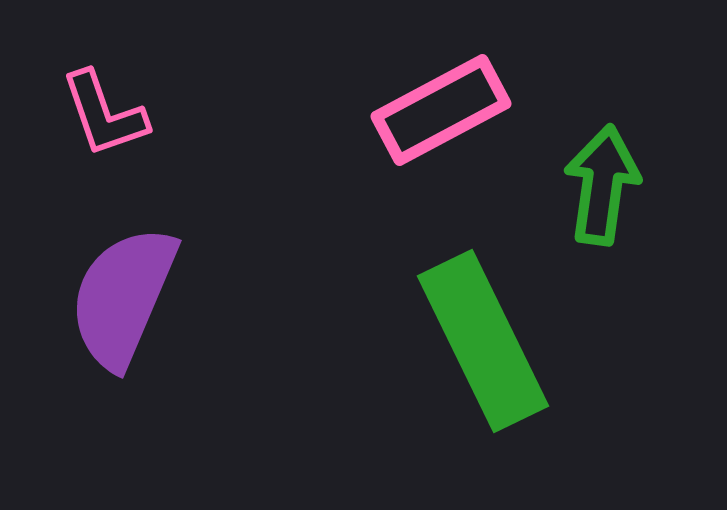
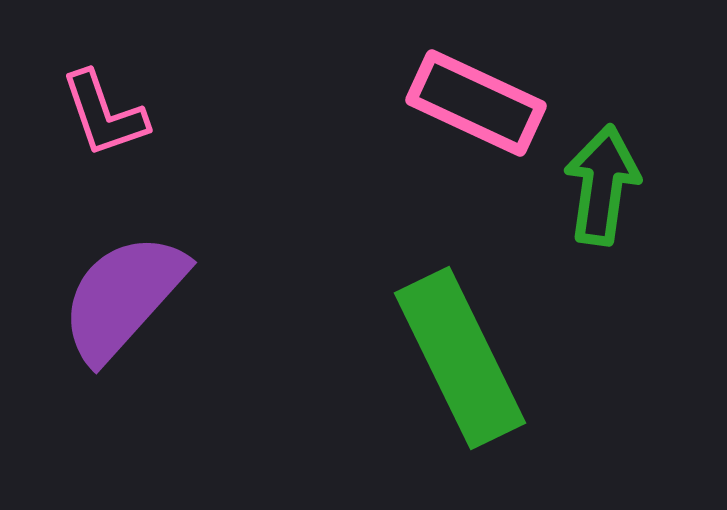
pink rectangle: moved 35 px right, 7 px up; rotated 53 degrees clockwise
purple semicircle: rotated 19 degrees clockwise
green rectangle: moved 23 px left, 17 px down
